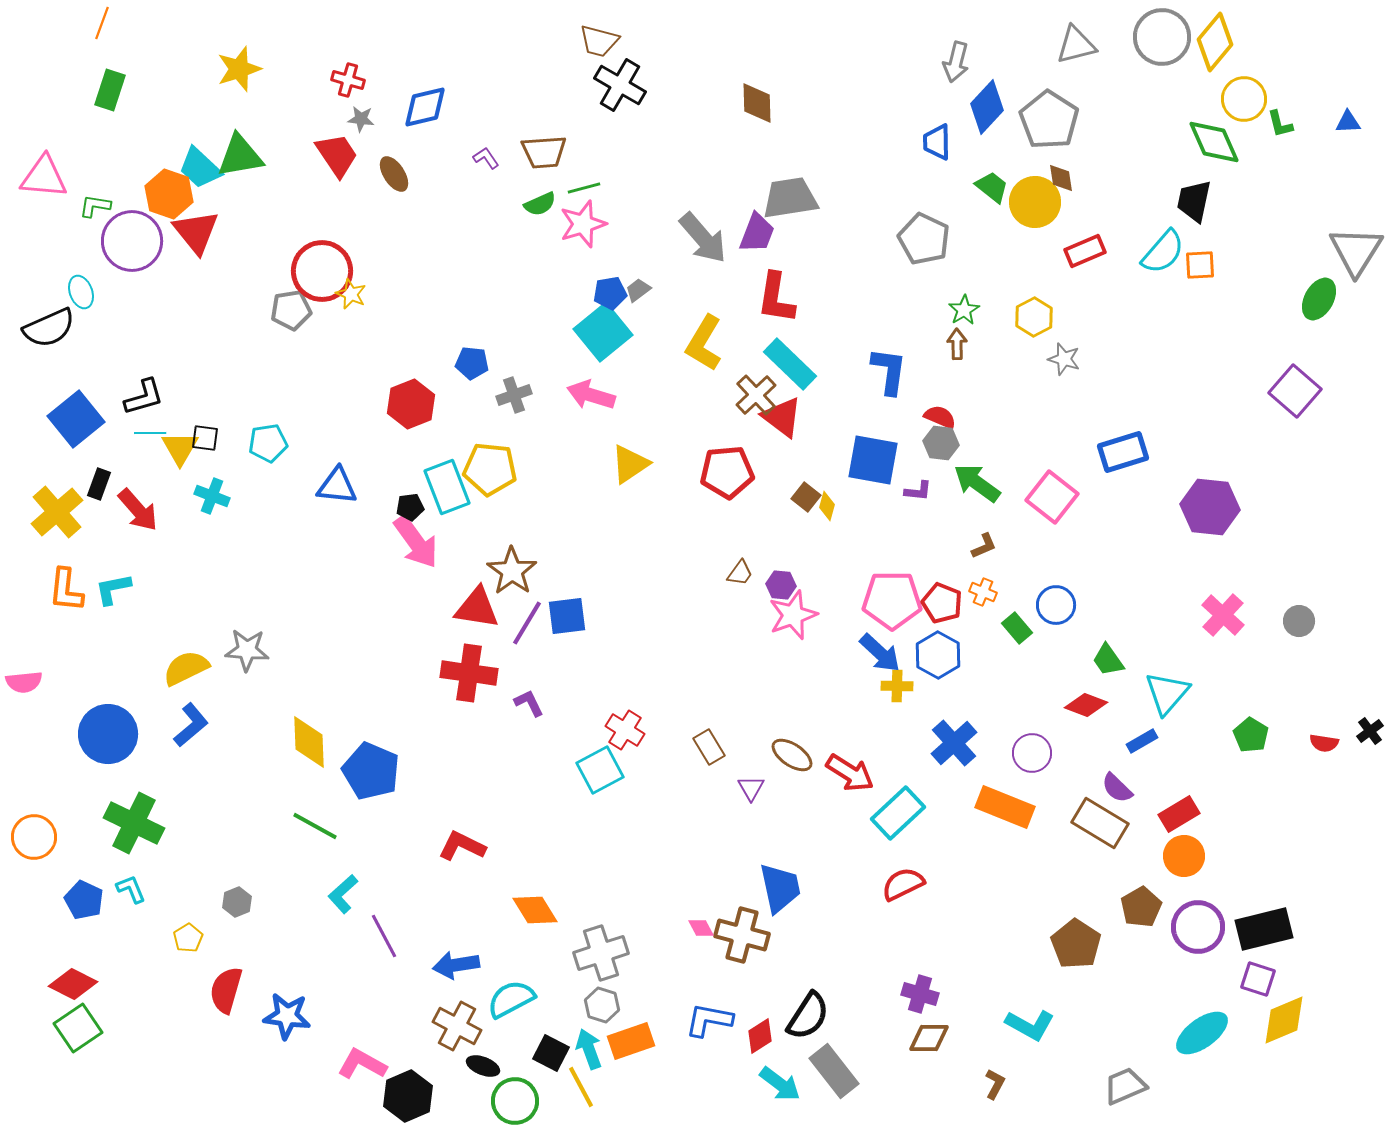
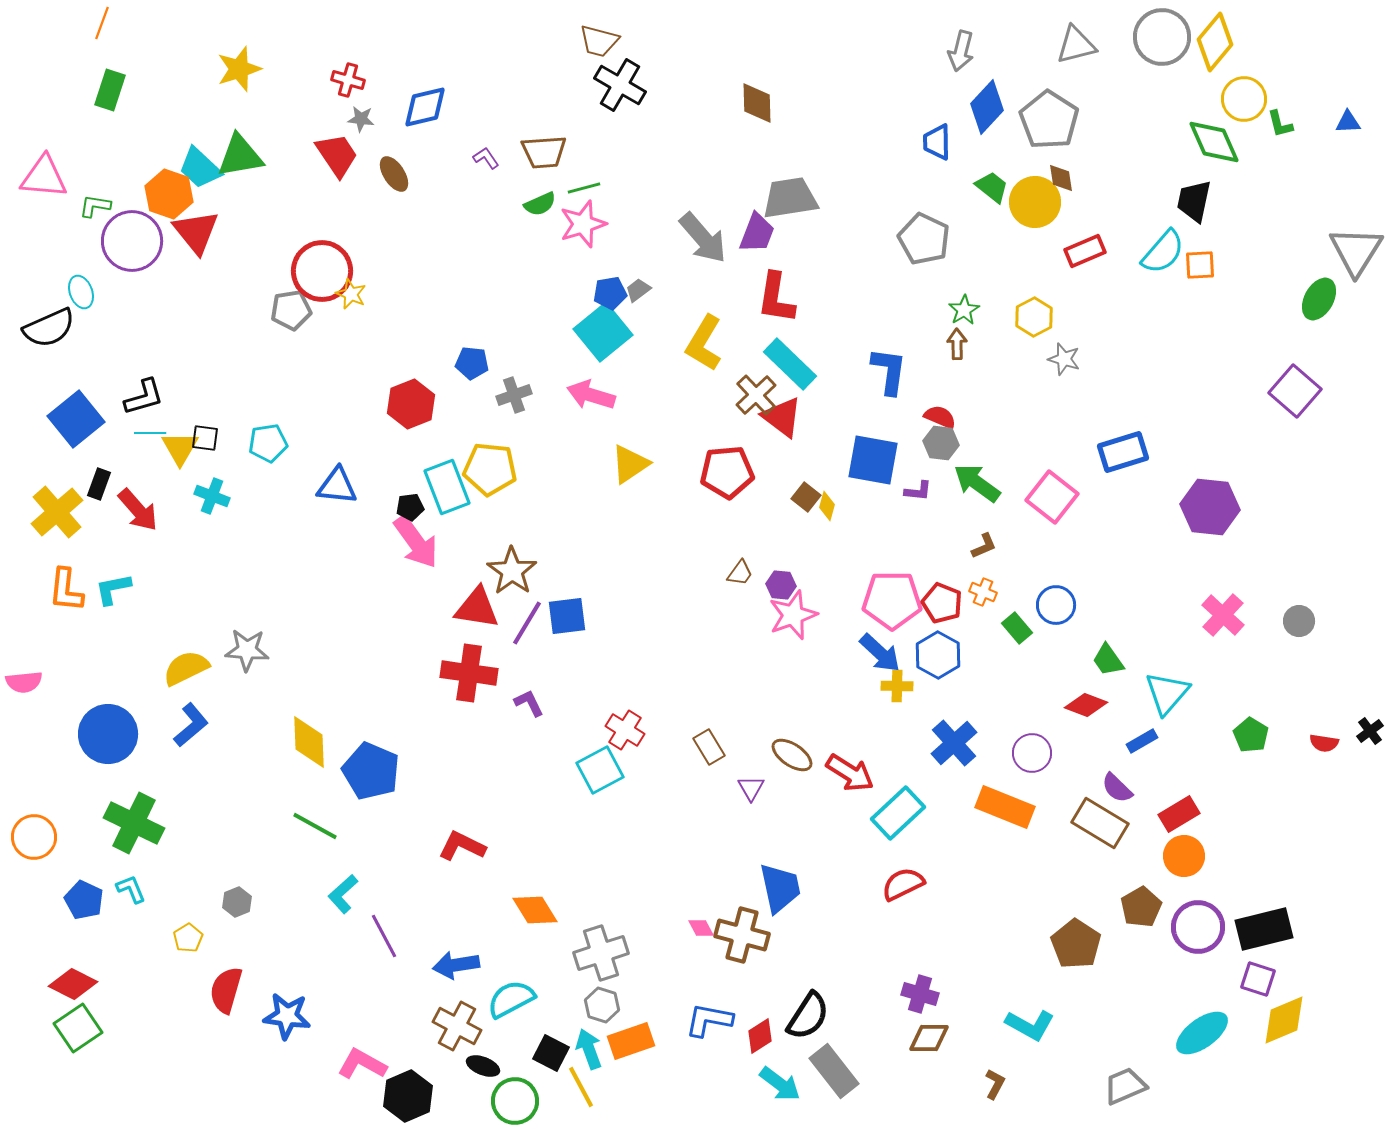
gray arrow at (956, 62): moved 5 px right, 11 px up
